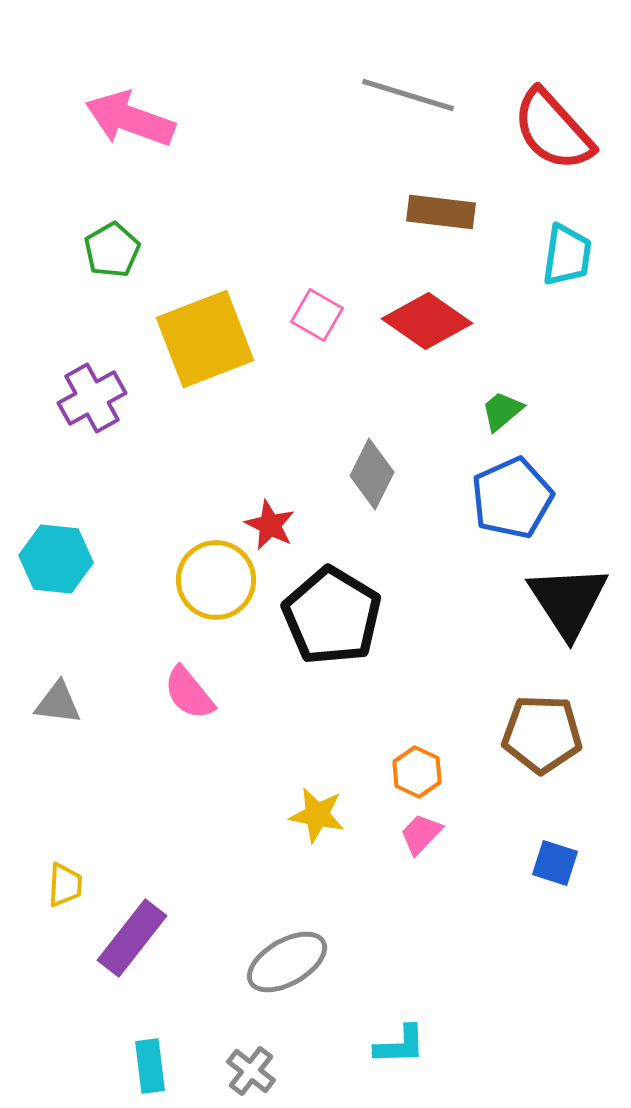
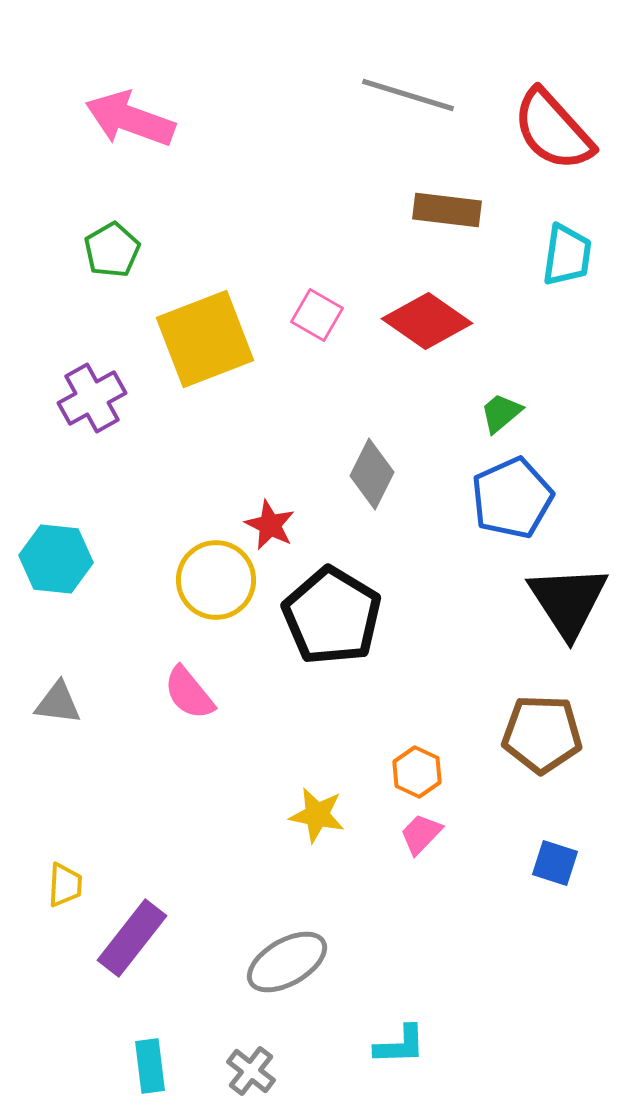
brown rectangle: moved 6 px right, 2 px up
green trapezoid: moved 1 px left, 2 px down
